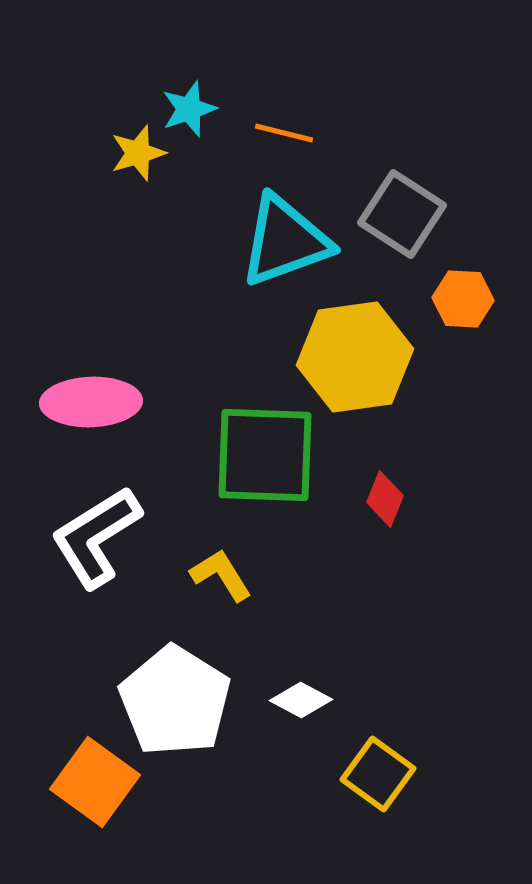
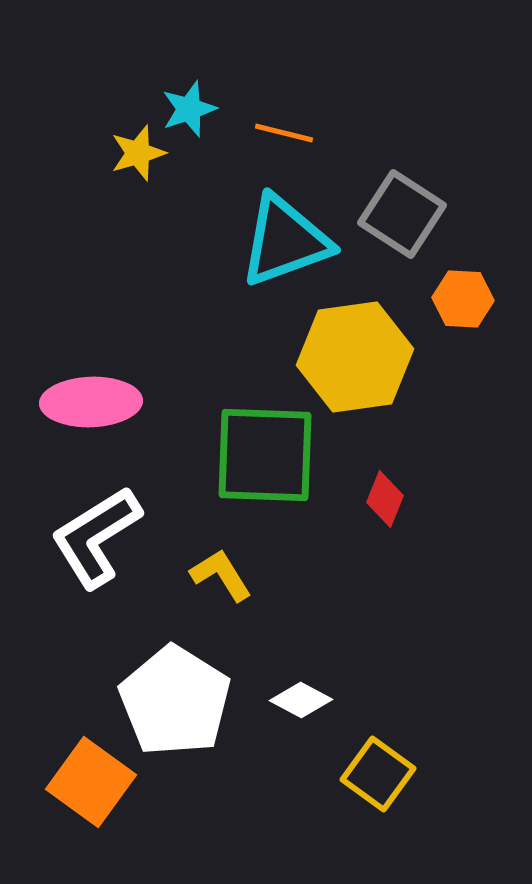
orange square: moved 4 px left
